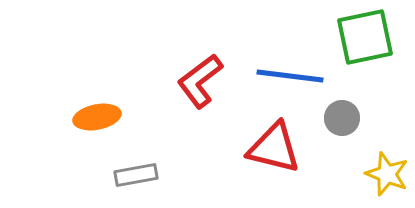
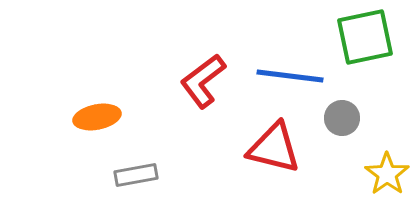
red L-shape: moved 3 px right
yellow star: rotated 15 degrees clockwise
